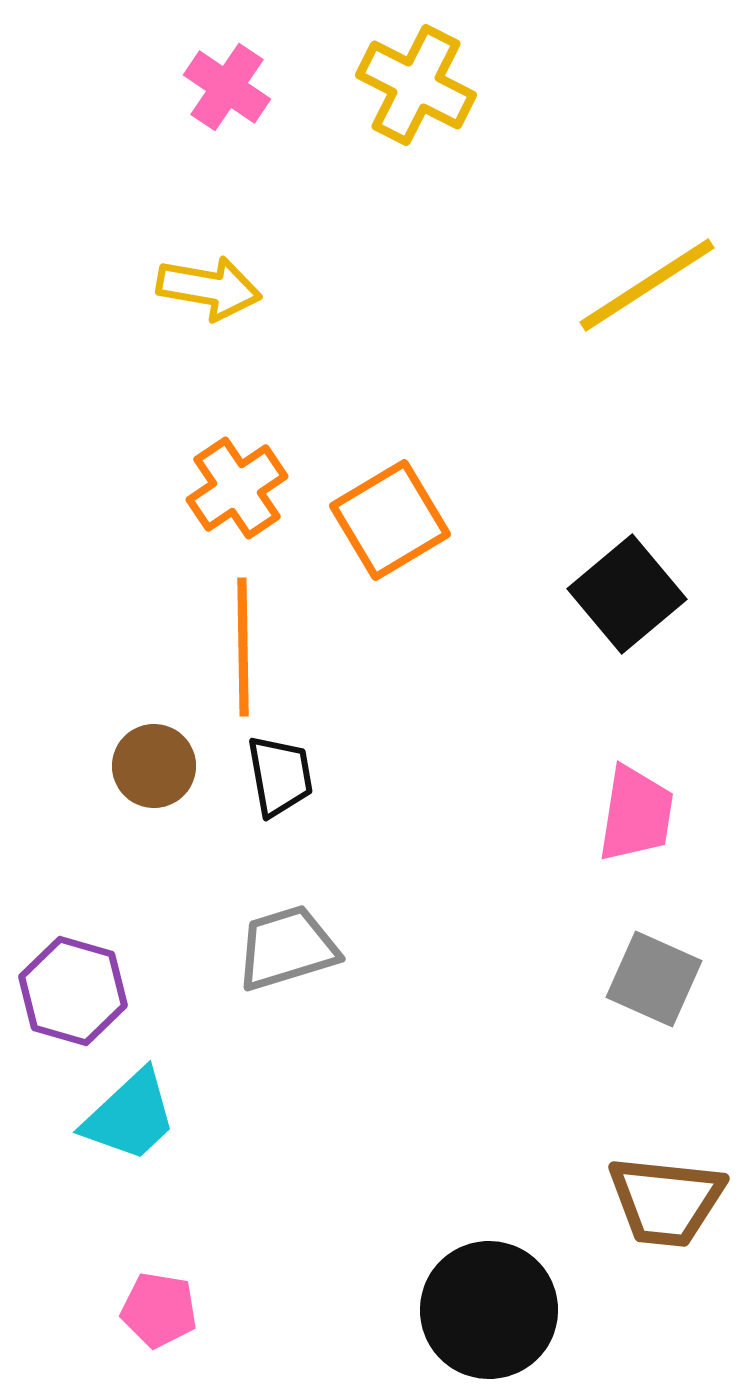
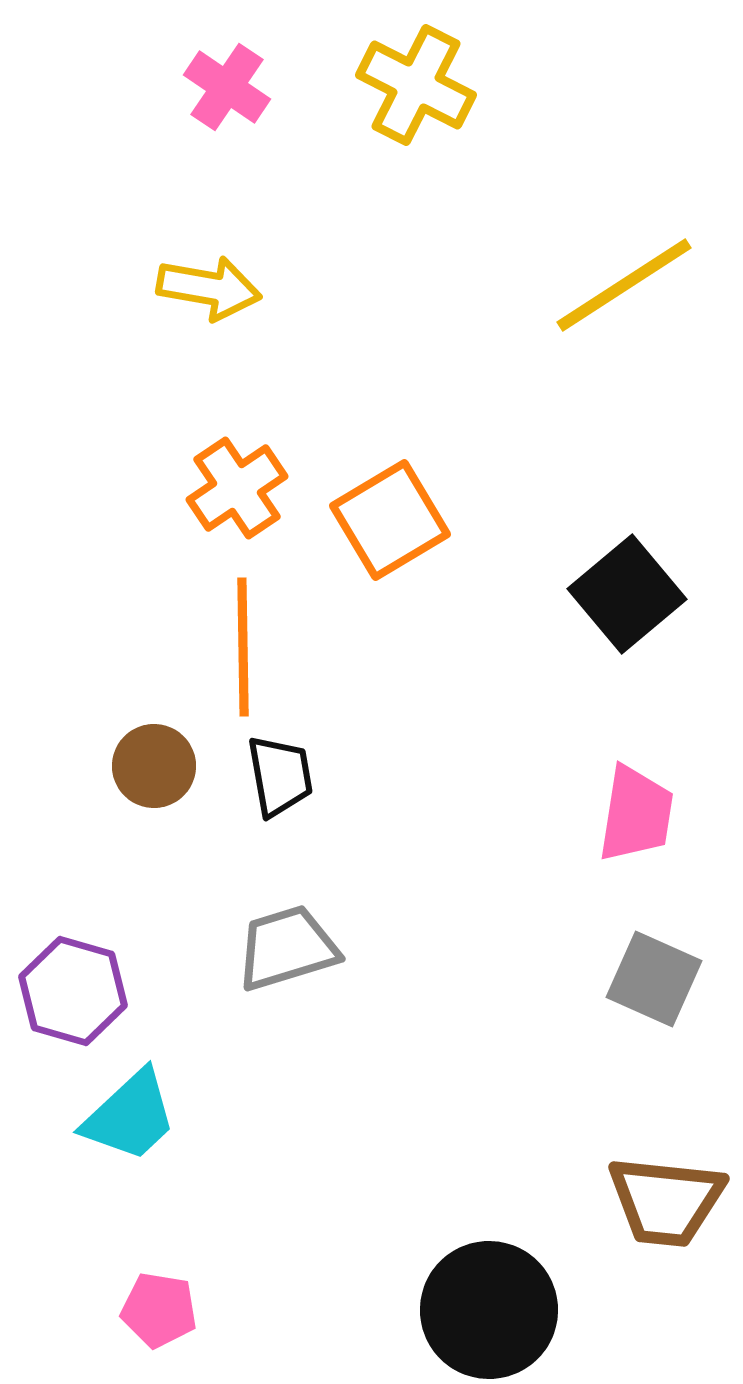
yellow line: moved 23 px left
